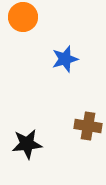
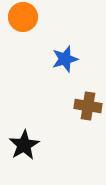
brown cross: moved 20 px up
black star: moved 3 px left, 1 px down; rotated 24 degrees counterclockwise
